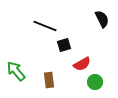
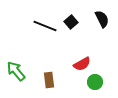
black square: moved 7 px right, 23 px up; rotated 24 degrees counterclockwise
